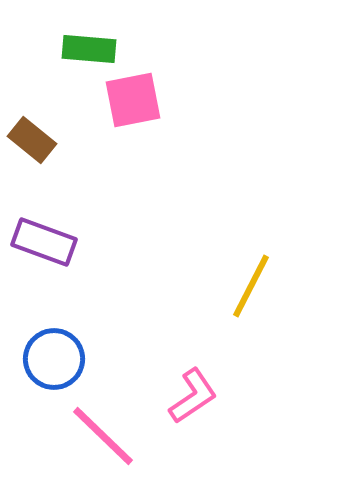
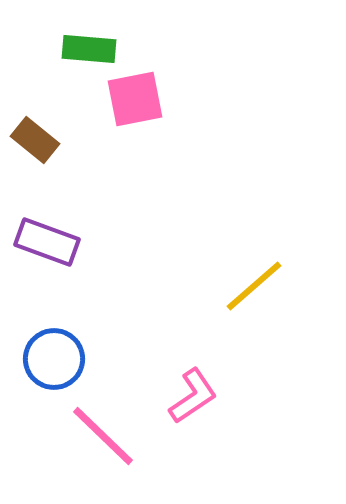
pink square: moved 2 px right, 1 px up
brown rectangle: moved 3 px right
purple rectangle: moved 3 px right
yellow line: moved 3 px right; rotated 22 degrees clockwise
